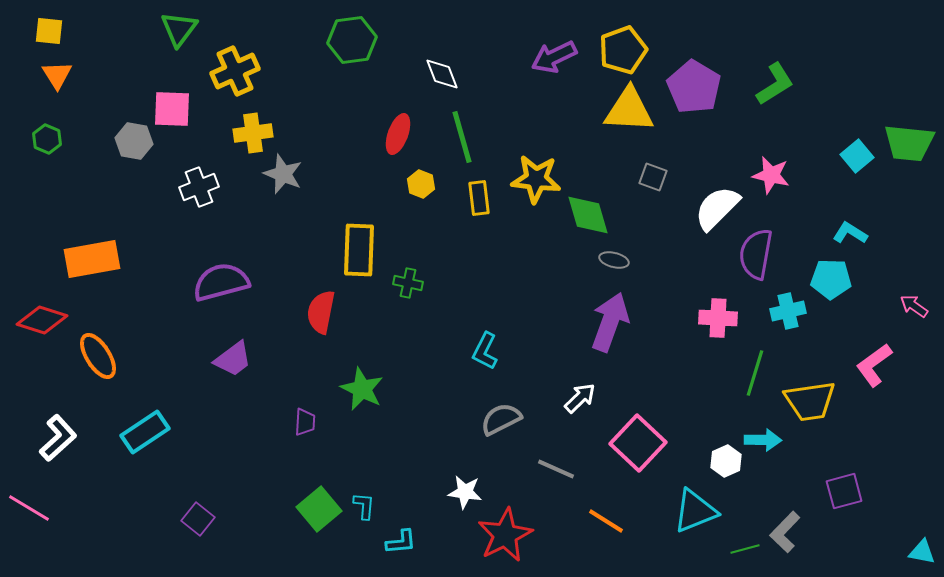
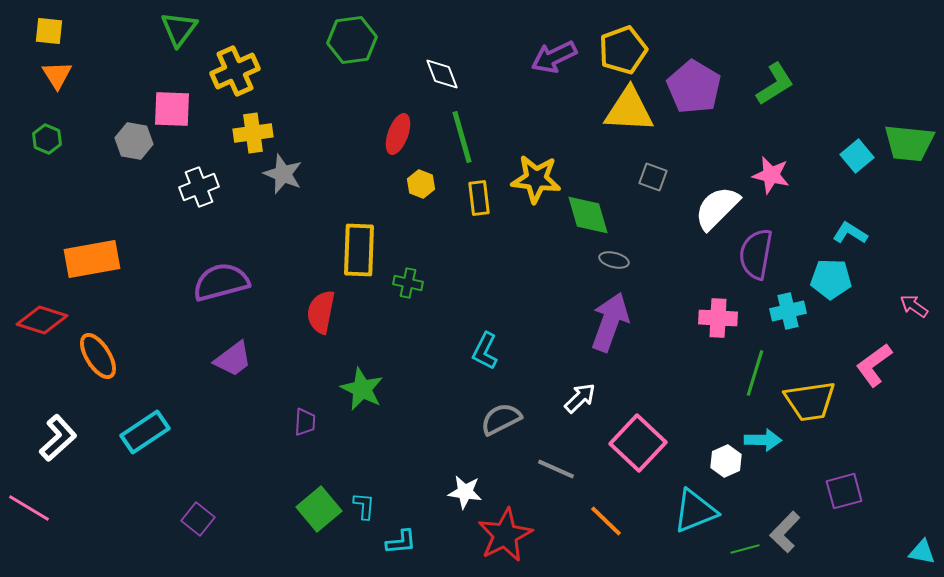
orange line at (606, 521): rotated 12 degrees clockwise
